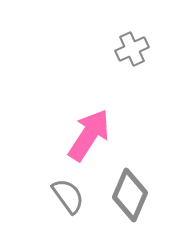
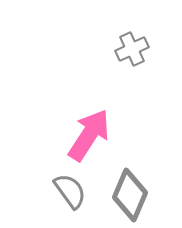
gray semicircle: moved 2 px right, 5 px up
